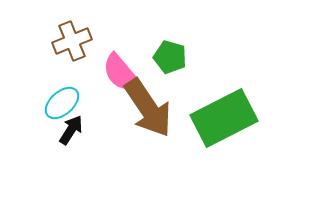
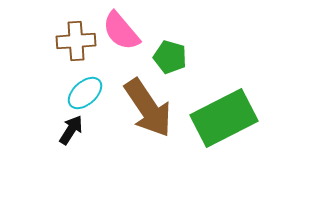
brown cross: moved 4 px right; rotated 18 degrees clockwise
pink semicircle: moved 42 px up
cyan ellipse: moved 23 px right, 10 px up
